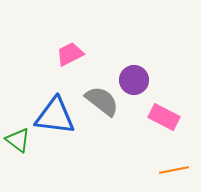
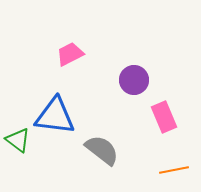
gray semicircle: moved 49 px down
pink rectangle: rotated 40 degrees clockwise
